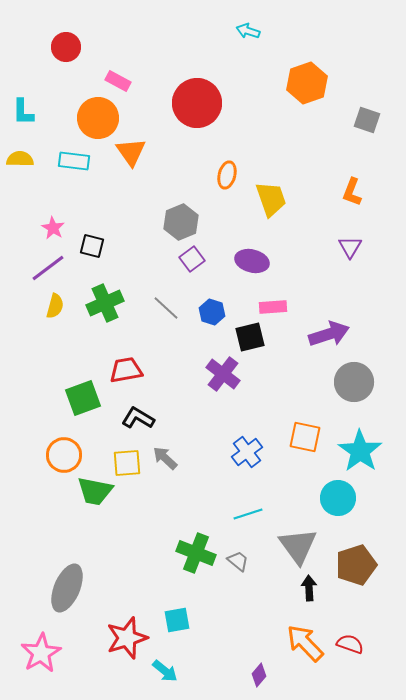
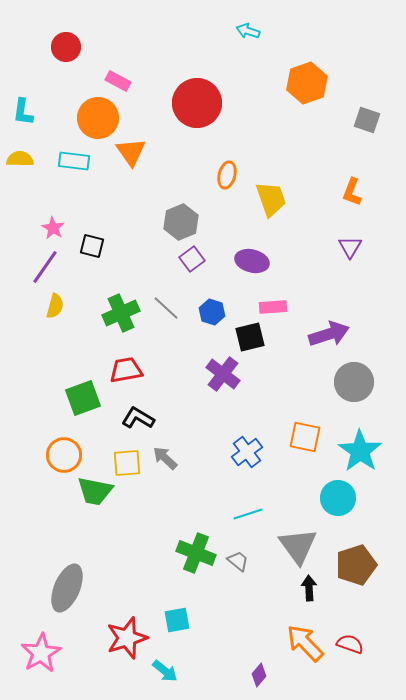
cyan L-shape at (23, 112): rotated 8 degrees clockwise
purple line at (48, 268): moved 3 px left, 1 px up; rotated 18 degrees counterclockwise
green cross at (105, 303): moved 16 px right, 10 px down
